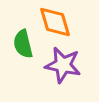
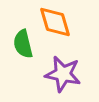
purple star: moved 9 px down
